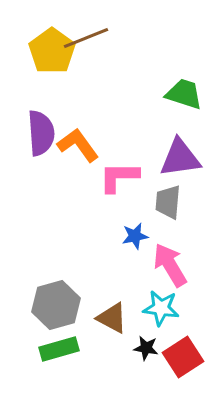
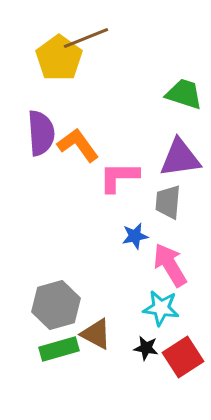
yellow pentagon: moved 7 px right, 7 px down
brown triangle: moved 16 px left, 16 px down
